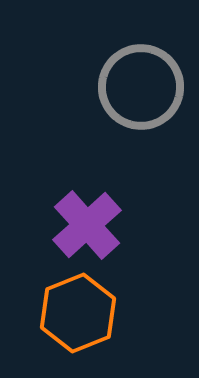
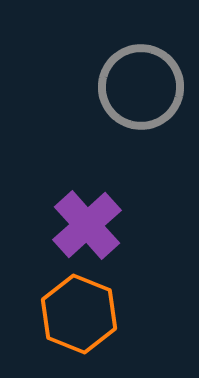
orange hexagon: moved 1 px right, 1 px down; rotated 16 degrees counterclockwise
